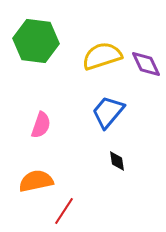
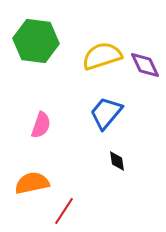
purple diamond: moved 1 px left, 1 px down
blue trapezoid: moved 2 px left, 1 px down
orange semicircle: moved 4 px left, 2 px down
